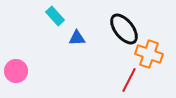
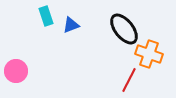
cyan rectangle: moved 9 px left; rotated 24 degrees clockwise
blue triangle: moved 6 px left, 13 px up; rotated 18 degrees counterclockwise
